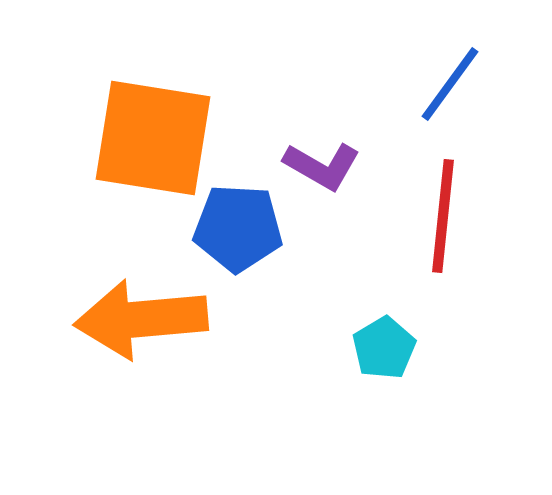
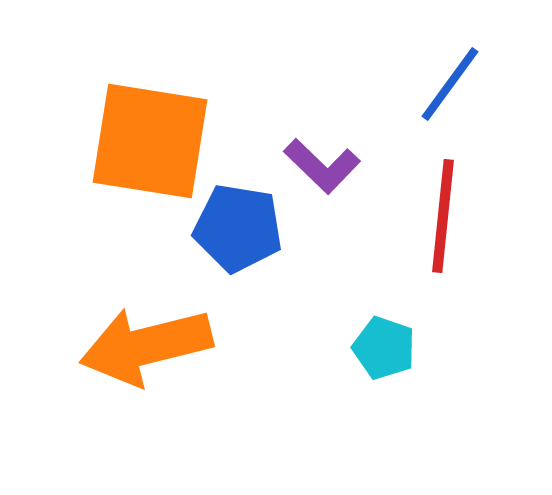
orange square: moved 3 px left, 3 px down
purple L-shape: rotated 14 degrees clockwise
blue pentagon: rotated 6 degrees clockwise
orange arrow: moved 5 px right, 27 px down; rotated 9 degrees counterclockwise
cyan pentagon: rotated 22 degrees counterclockwise
